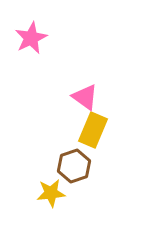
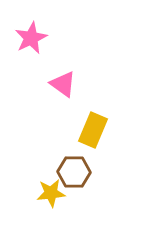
pink triangle: moved 22 px left, 13 px up
brown hexagon: moved 6 px down; rotated 20 degrees clockwise
